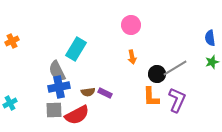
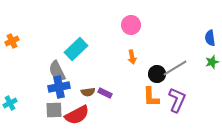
cyan rectangle: rotated 15 degrees clockwise
